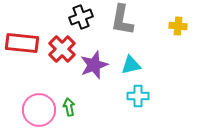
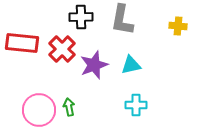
black cross: rotated 20 degrees clockwise
cyan cross: moved 2 px left, 9 px down
